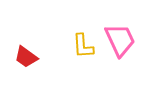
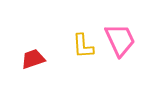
red trapezoid: moved 7 px right, 2 px down; rotated 125 degrees clockwise
